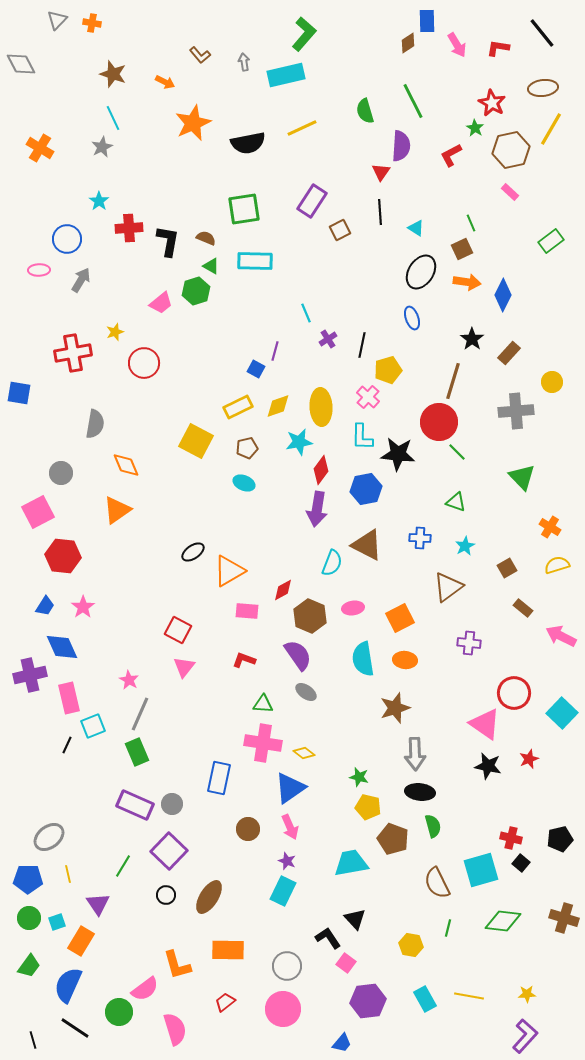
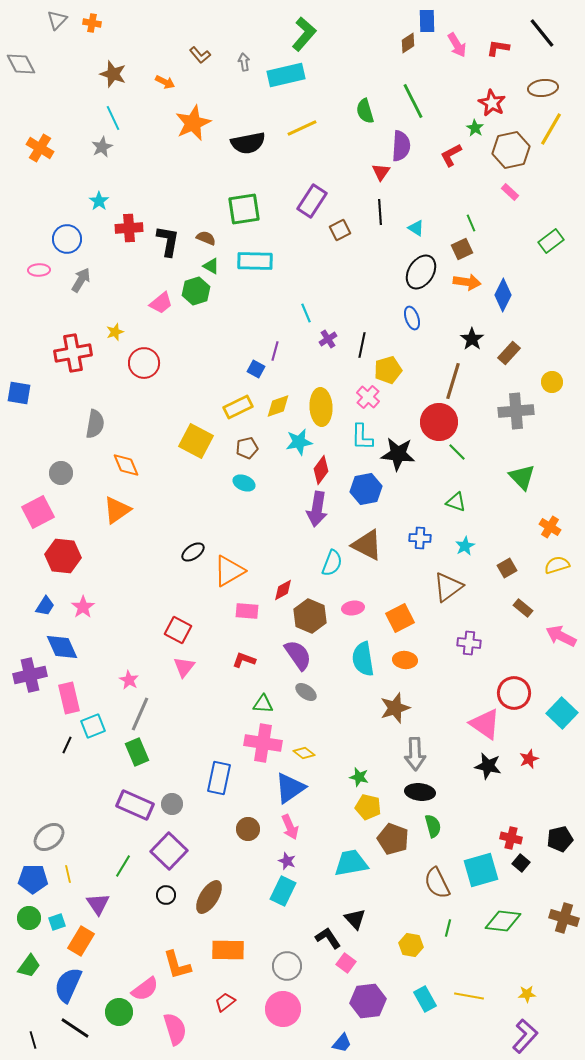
blue pentagon at (28, 879): moved 5 px right
